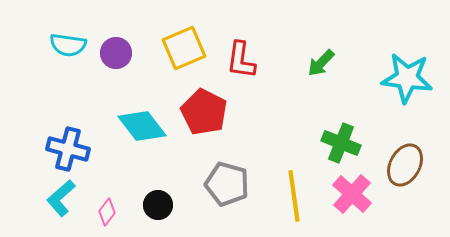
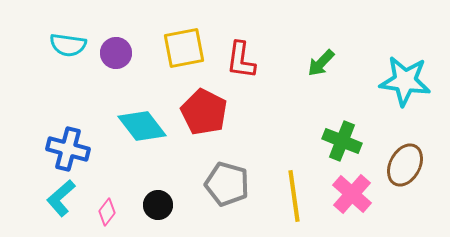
yellow square: rotated 12 degrees clockwise
cyan star: moved 2 px left, 3 px down
green cross: moved 1 px right, 2 px up
